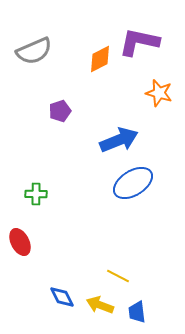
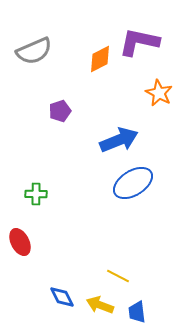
orange star: rotated 12 degrees clockwise
